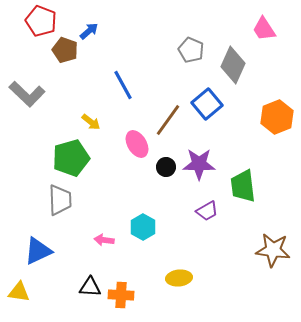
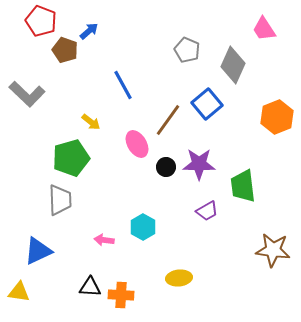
gray pentagon: moved 4 px left
